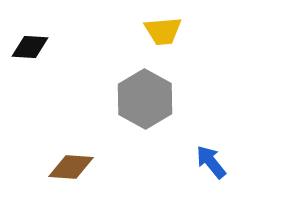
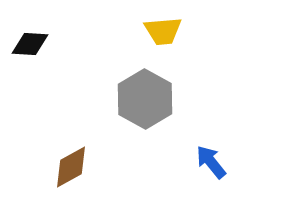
black diamond: moved 3 px up
brown diamond: rotated 33 degrees counterclockwise
